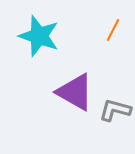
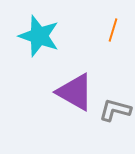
orange line: rotated 10 degrees counterclockwise
